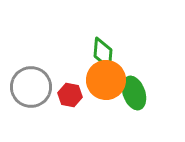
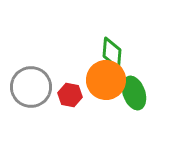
green diamond: moved 9 px right
